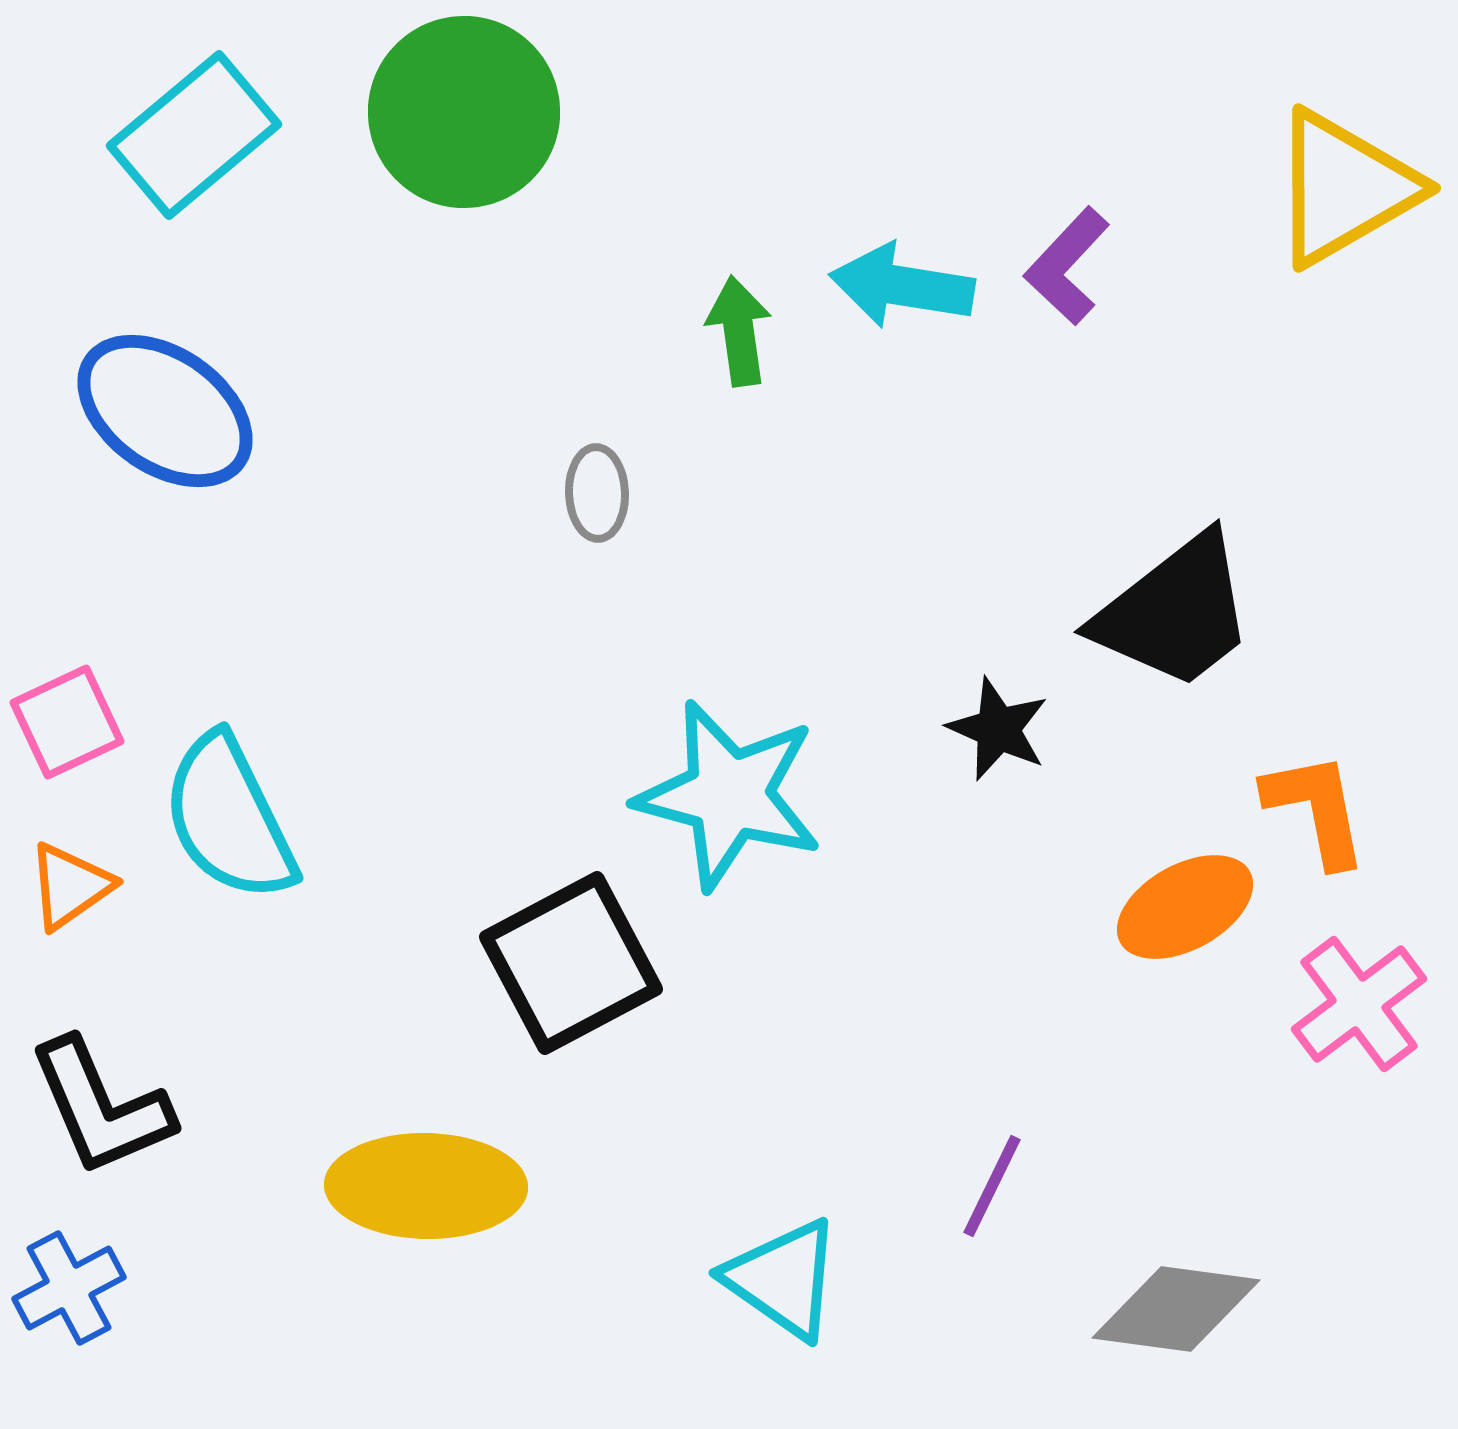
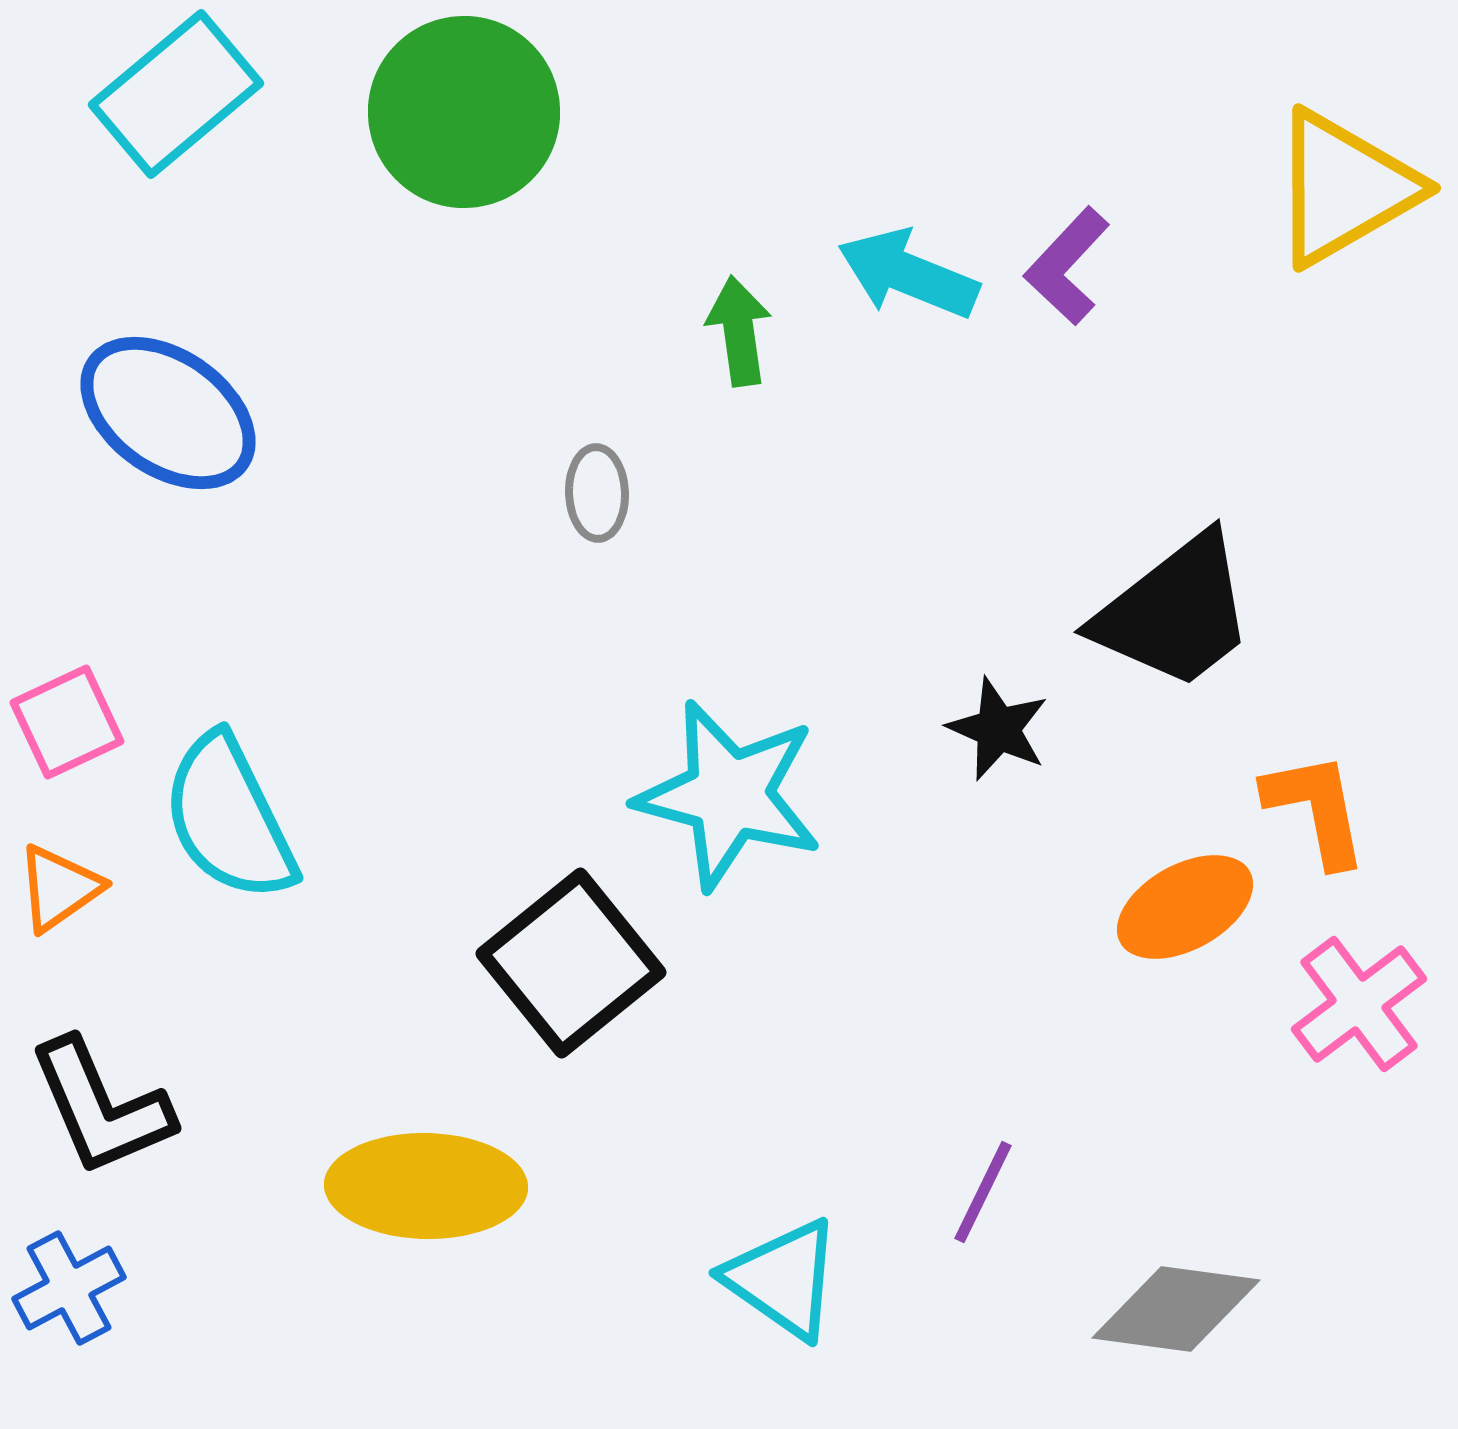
cyan rectangle: moved 18 px left, 41 px up
cyan arrow: moved 6 px right, 12 px up; rotated 13 degrees clockwise
blue ellipse: moved 3 px right, 2 px down
orange triangle: moved 11 px left, 2 px down
black square: rotated 11 degrees counterclockwise
purple line: moved 9 px left, 6 px down
